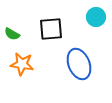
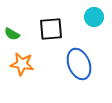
cyan circle: moved 2 px left
